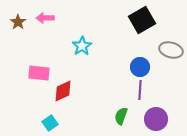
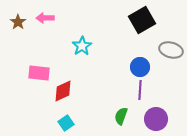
cyan square: moved 16 px right
